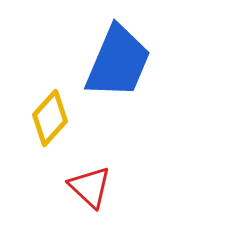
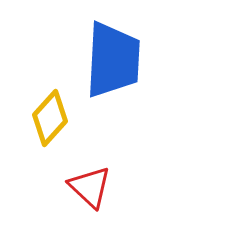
blue trapezoid: moved 5 px left, 2 px up; rotated 20 degrees counterclockwise
